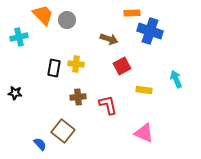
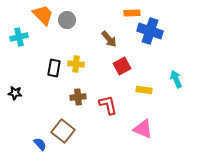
brown arrow: rotated 30 degrees clockwise
pink triangle: moved 1 px left, 4 px up
